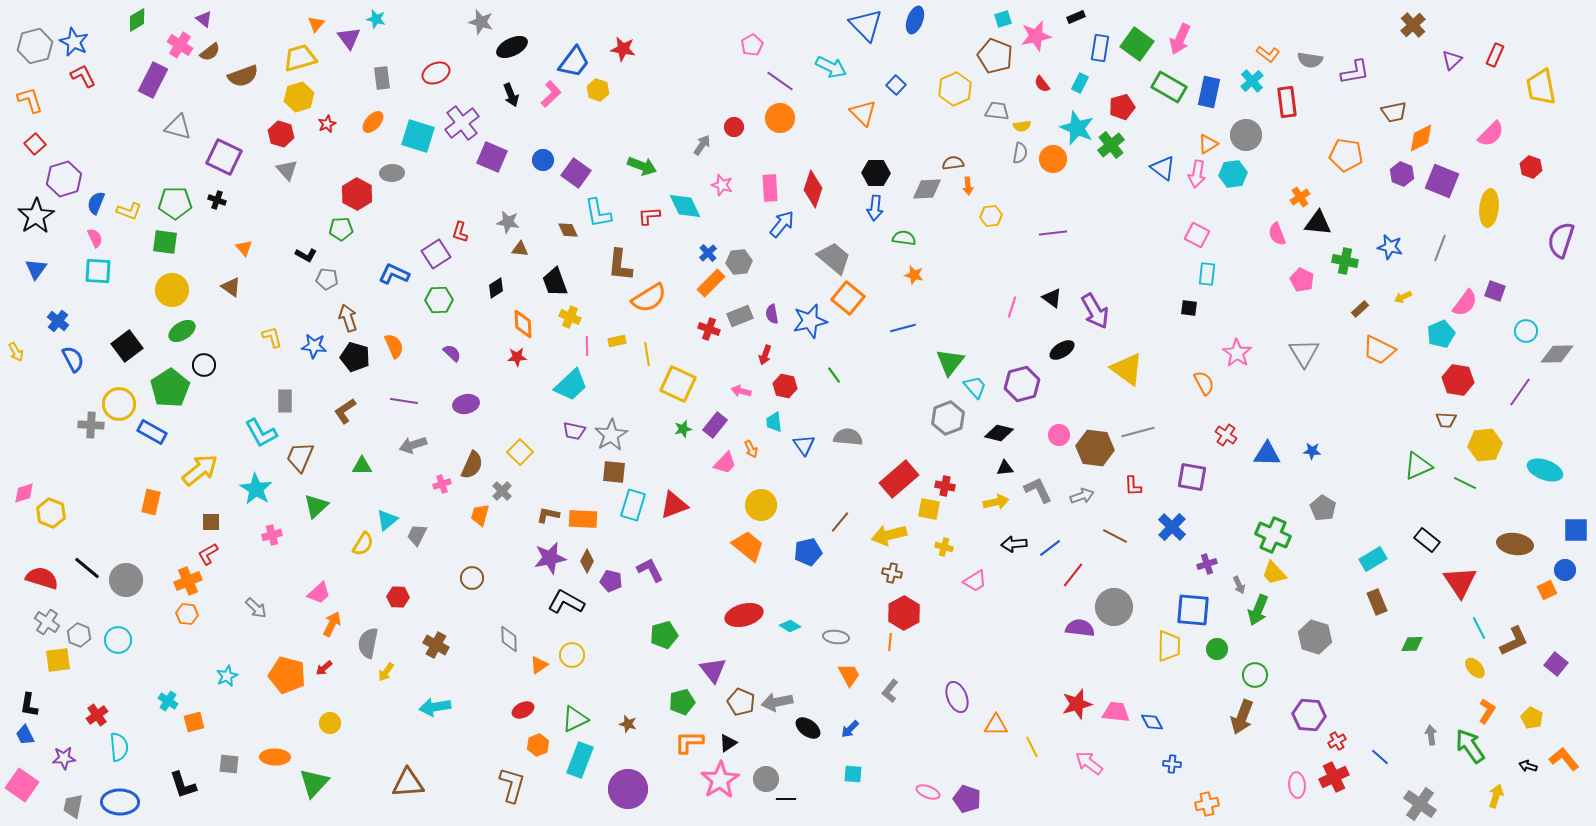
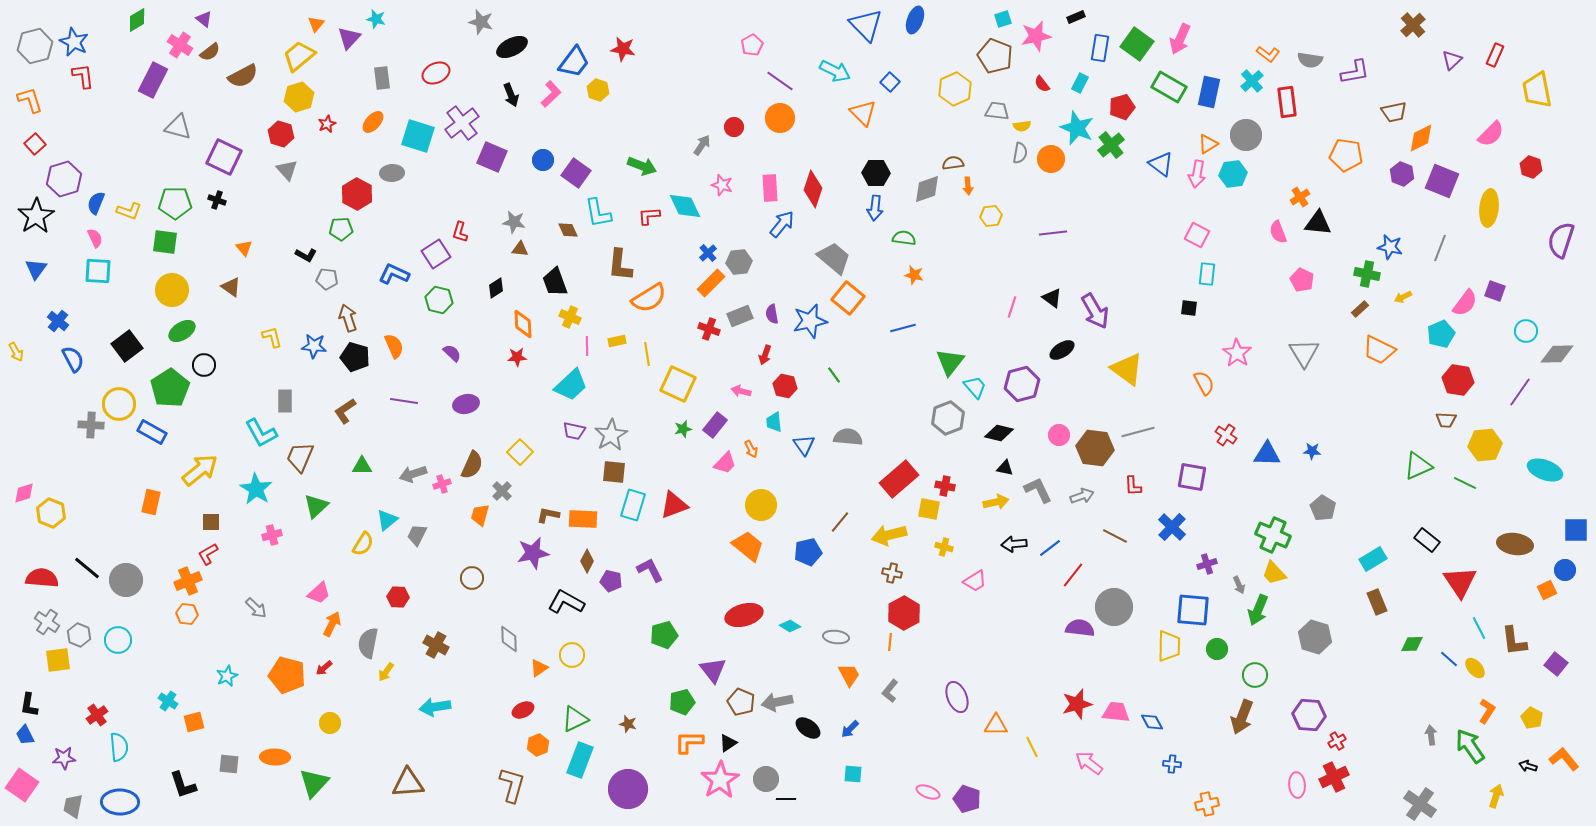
purple triangle at (349, 38): rotated 20 degrees clockwise
yellow trapezoid at (300, 58): moved 1 px left, 2 px up; rotated 24 degrees counterclockwise
cyan arrow at (831, 67): moved 4 px right, 4 px down
red L-shape at (83, 76): rotated 20 degrees clockwise
brown semicircle at (243, 76): rotated 8 degrees counterclockwise
blue square at (896, 85): moved 6 px left, 3 px up
yellow trapezoid at (1541, 87): moved 4 px left, 3 px down
orange circle at (1053, 159): moved 2 px left
blue triangle at (1163, 168): moved 2 px left, 4 px up
gray diamond at (927, 189): rotated 16 degrees counterclockwise
gray star at (508, 222): moved 6 px right
pink semicircle at (1277, 234): moved 1 px right, 2 px up
green cross at (1345, 261): moved 22 px right, 13 px down
green hexagon at (439, 300): rotated 16 degrees clockwise
gray arrow at (413, 445): moved 29 px down
black triangle at (1005, 468): rotated 18 degrees clockwise
purple star at (550, 558): moved 17 px left, 5 px up
red semicircle at (42, 578): rotated 12 degrees counterclockwise
brown L-shape at (1514, 641): rotated 108 degrees clockwise
orange triangle at (539, 665): moved 3 px down
blue line at (1380, 757): moved 69 px right, 98 px up
